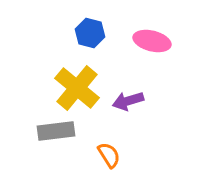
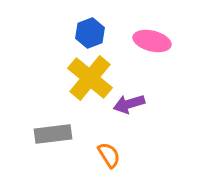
blue hexagon: rotated 24 degrees clockwise
yellow cross: moved 13 px right, 10 px up
purple arrow: moved 1 px right, 3 px down
gray rectangle: moved 3 px left, 3 px down
